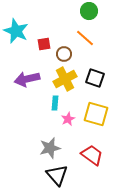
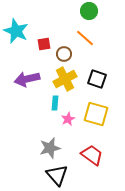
black square: moved 2 px right, 1 px down
